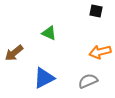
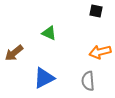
gray semicircle: rotated 72 degrees counterclockwise
